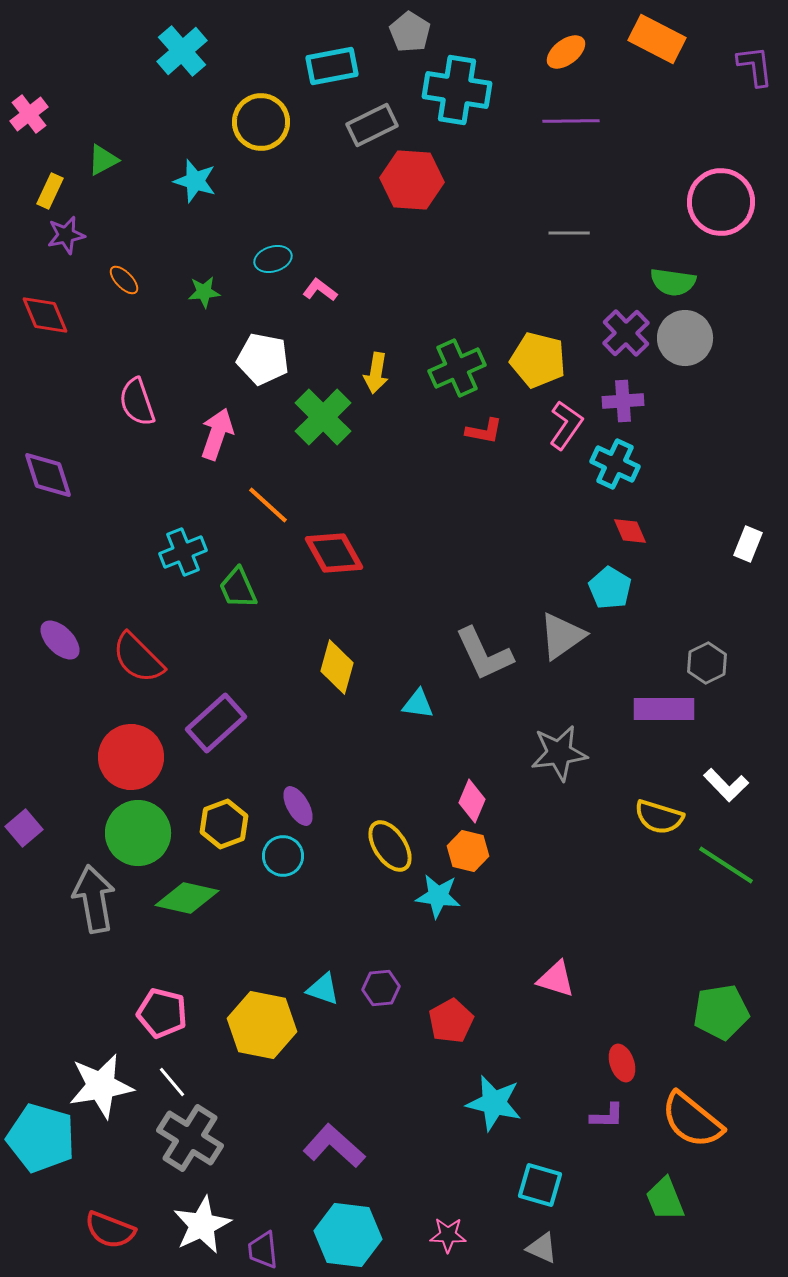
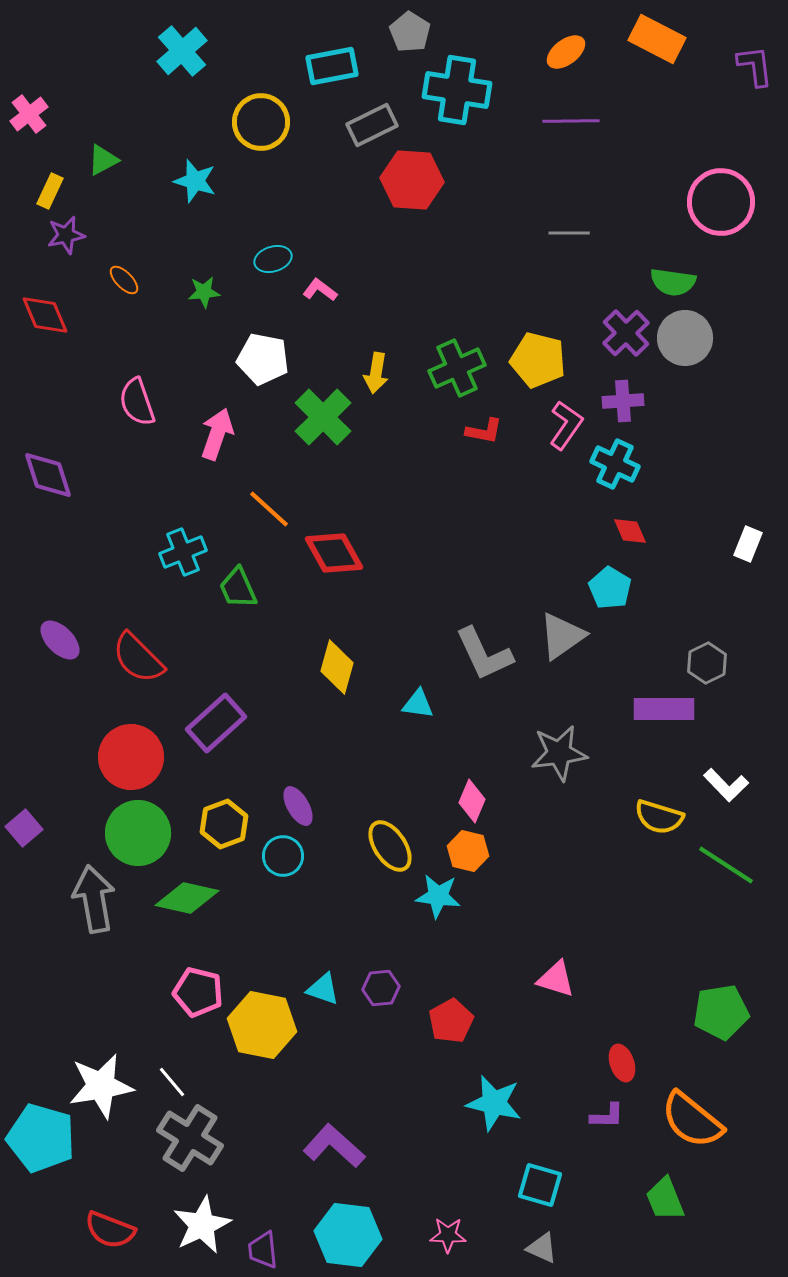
orange line at (268, 505): moved 1 px right, 4 px down
pink pentagon at (162, 1013): moved 36 px right, 21 px up
